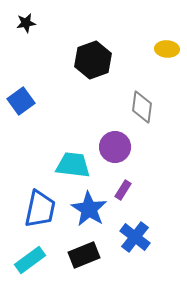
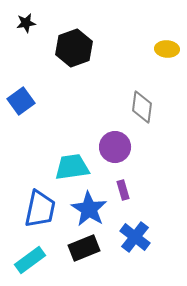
black hexagon: moved 19 px left, 12 px up
cyan trapezoid: moved 1 px left, 2 px down; rotated 15 degrees counterclockwise
purple rectangle: rotated 48 degrees counterclockwise
black rectangle: moved 7 px up
